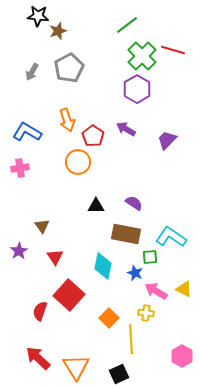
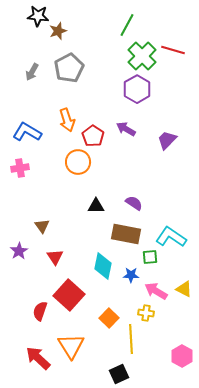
green line: rotated 25 degrees counterclockwise
blue star: moved 4 px left, 2 px down; rotated 21 degrees counterclockwise
orange triangle: moved 5 px left, 21 px up
